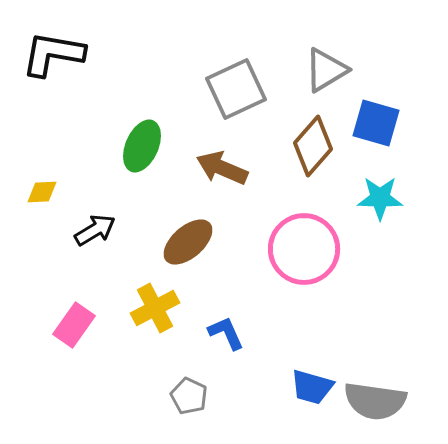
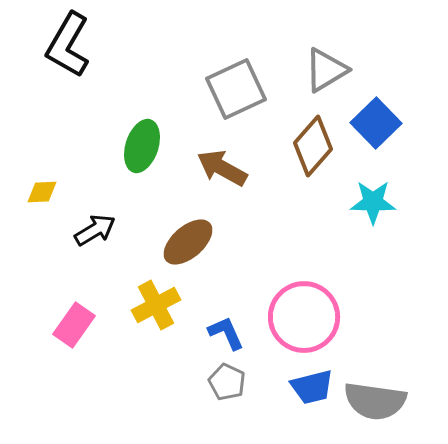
black L-shape: moved 15 px right, 9 px up; rotated 70 degrees counterclockwise
blue square: rotated 30 degrees clockwise
green ellipse: rotated 6 degrees counterclockwise
brown arrow: rotated 6 degrees clockwise
cyan star: moved 7 px left, 4 px down
pink circle: moved 68 px down
yellow cross: moved 1 px right, 3 px up
blue trapezoid: rotated 30 degrees counterclockwise
gray pentagon: moved 38 px right, 14 px up
